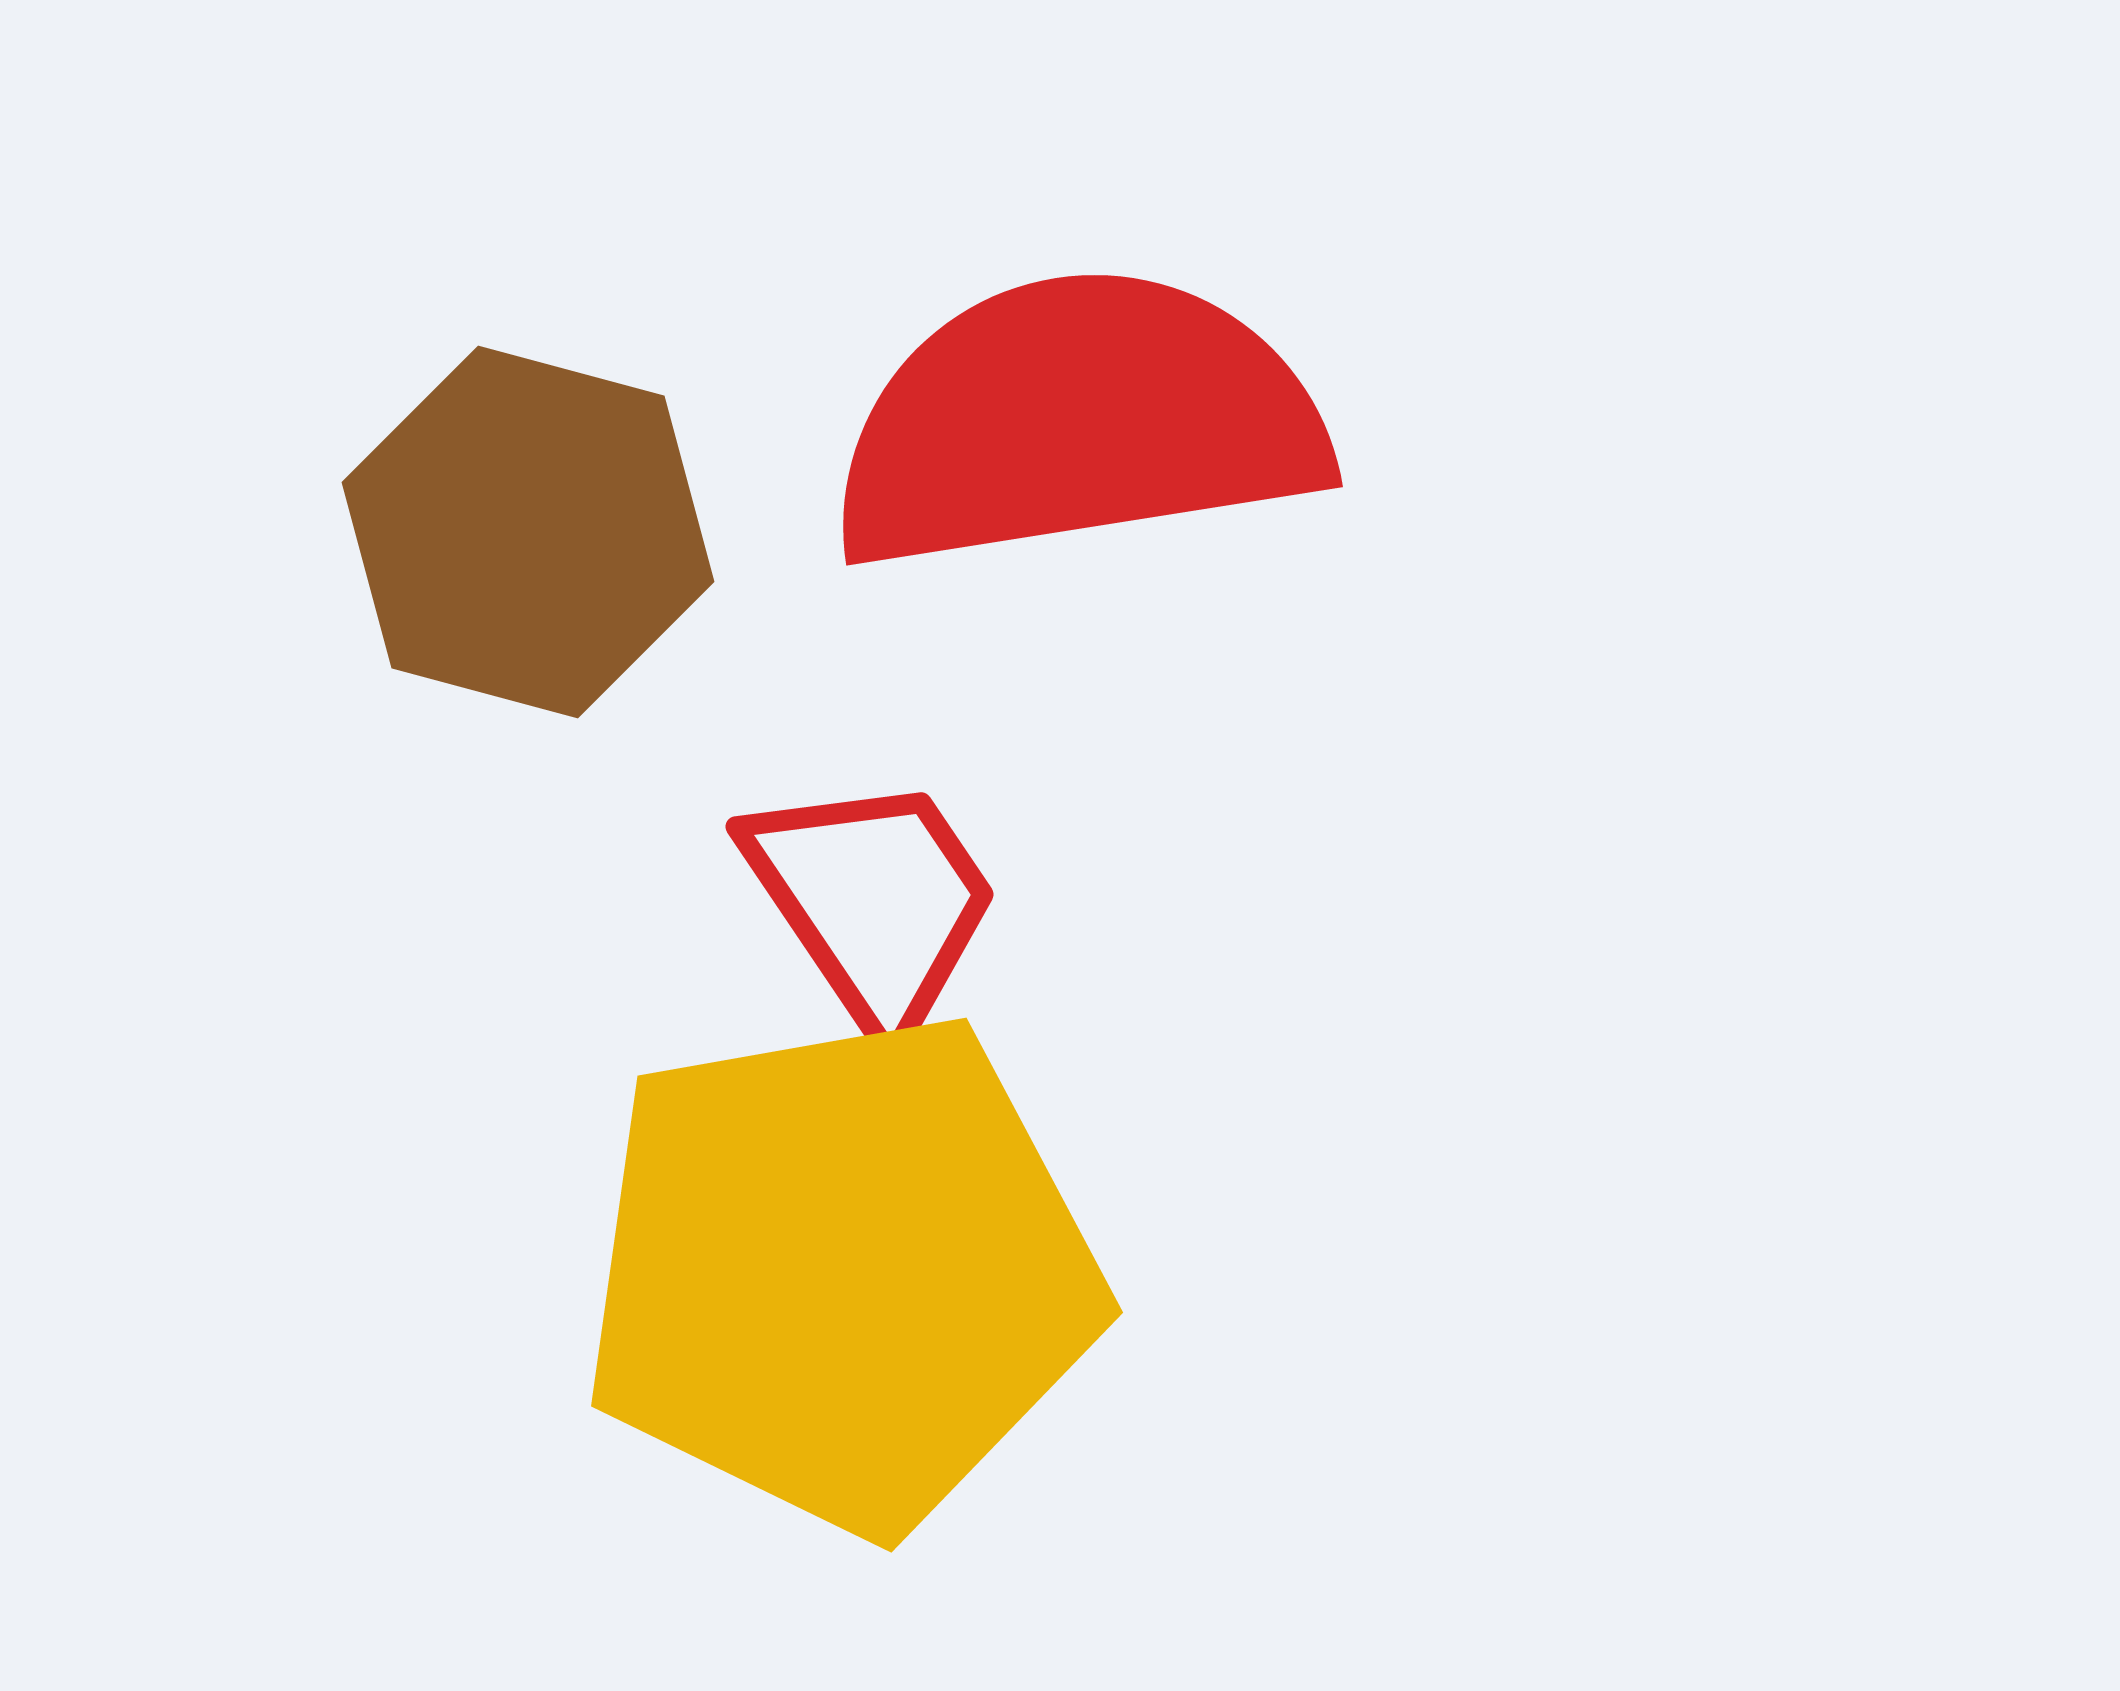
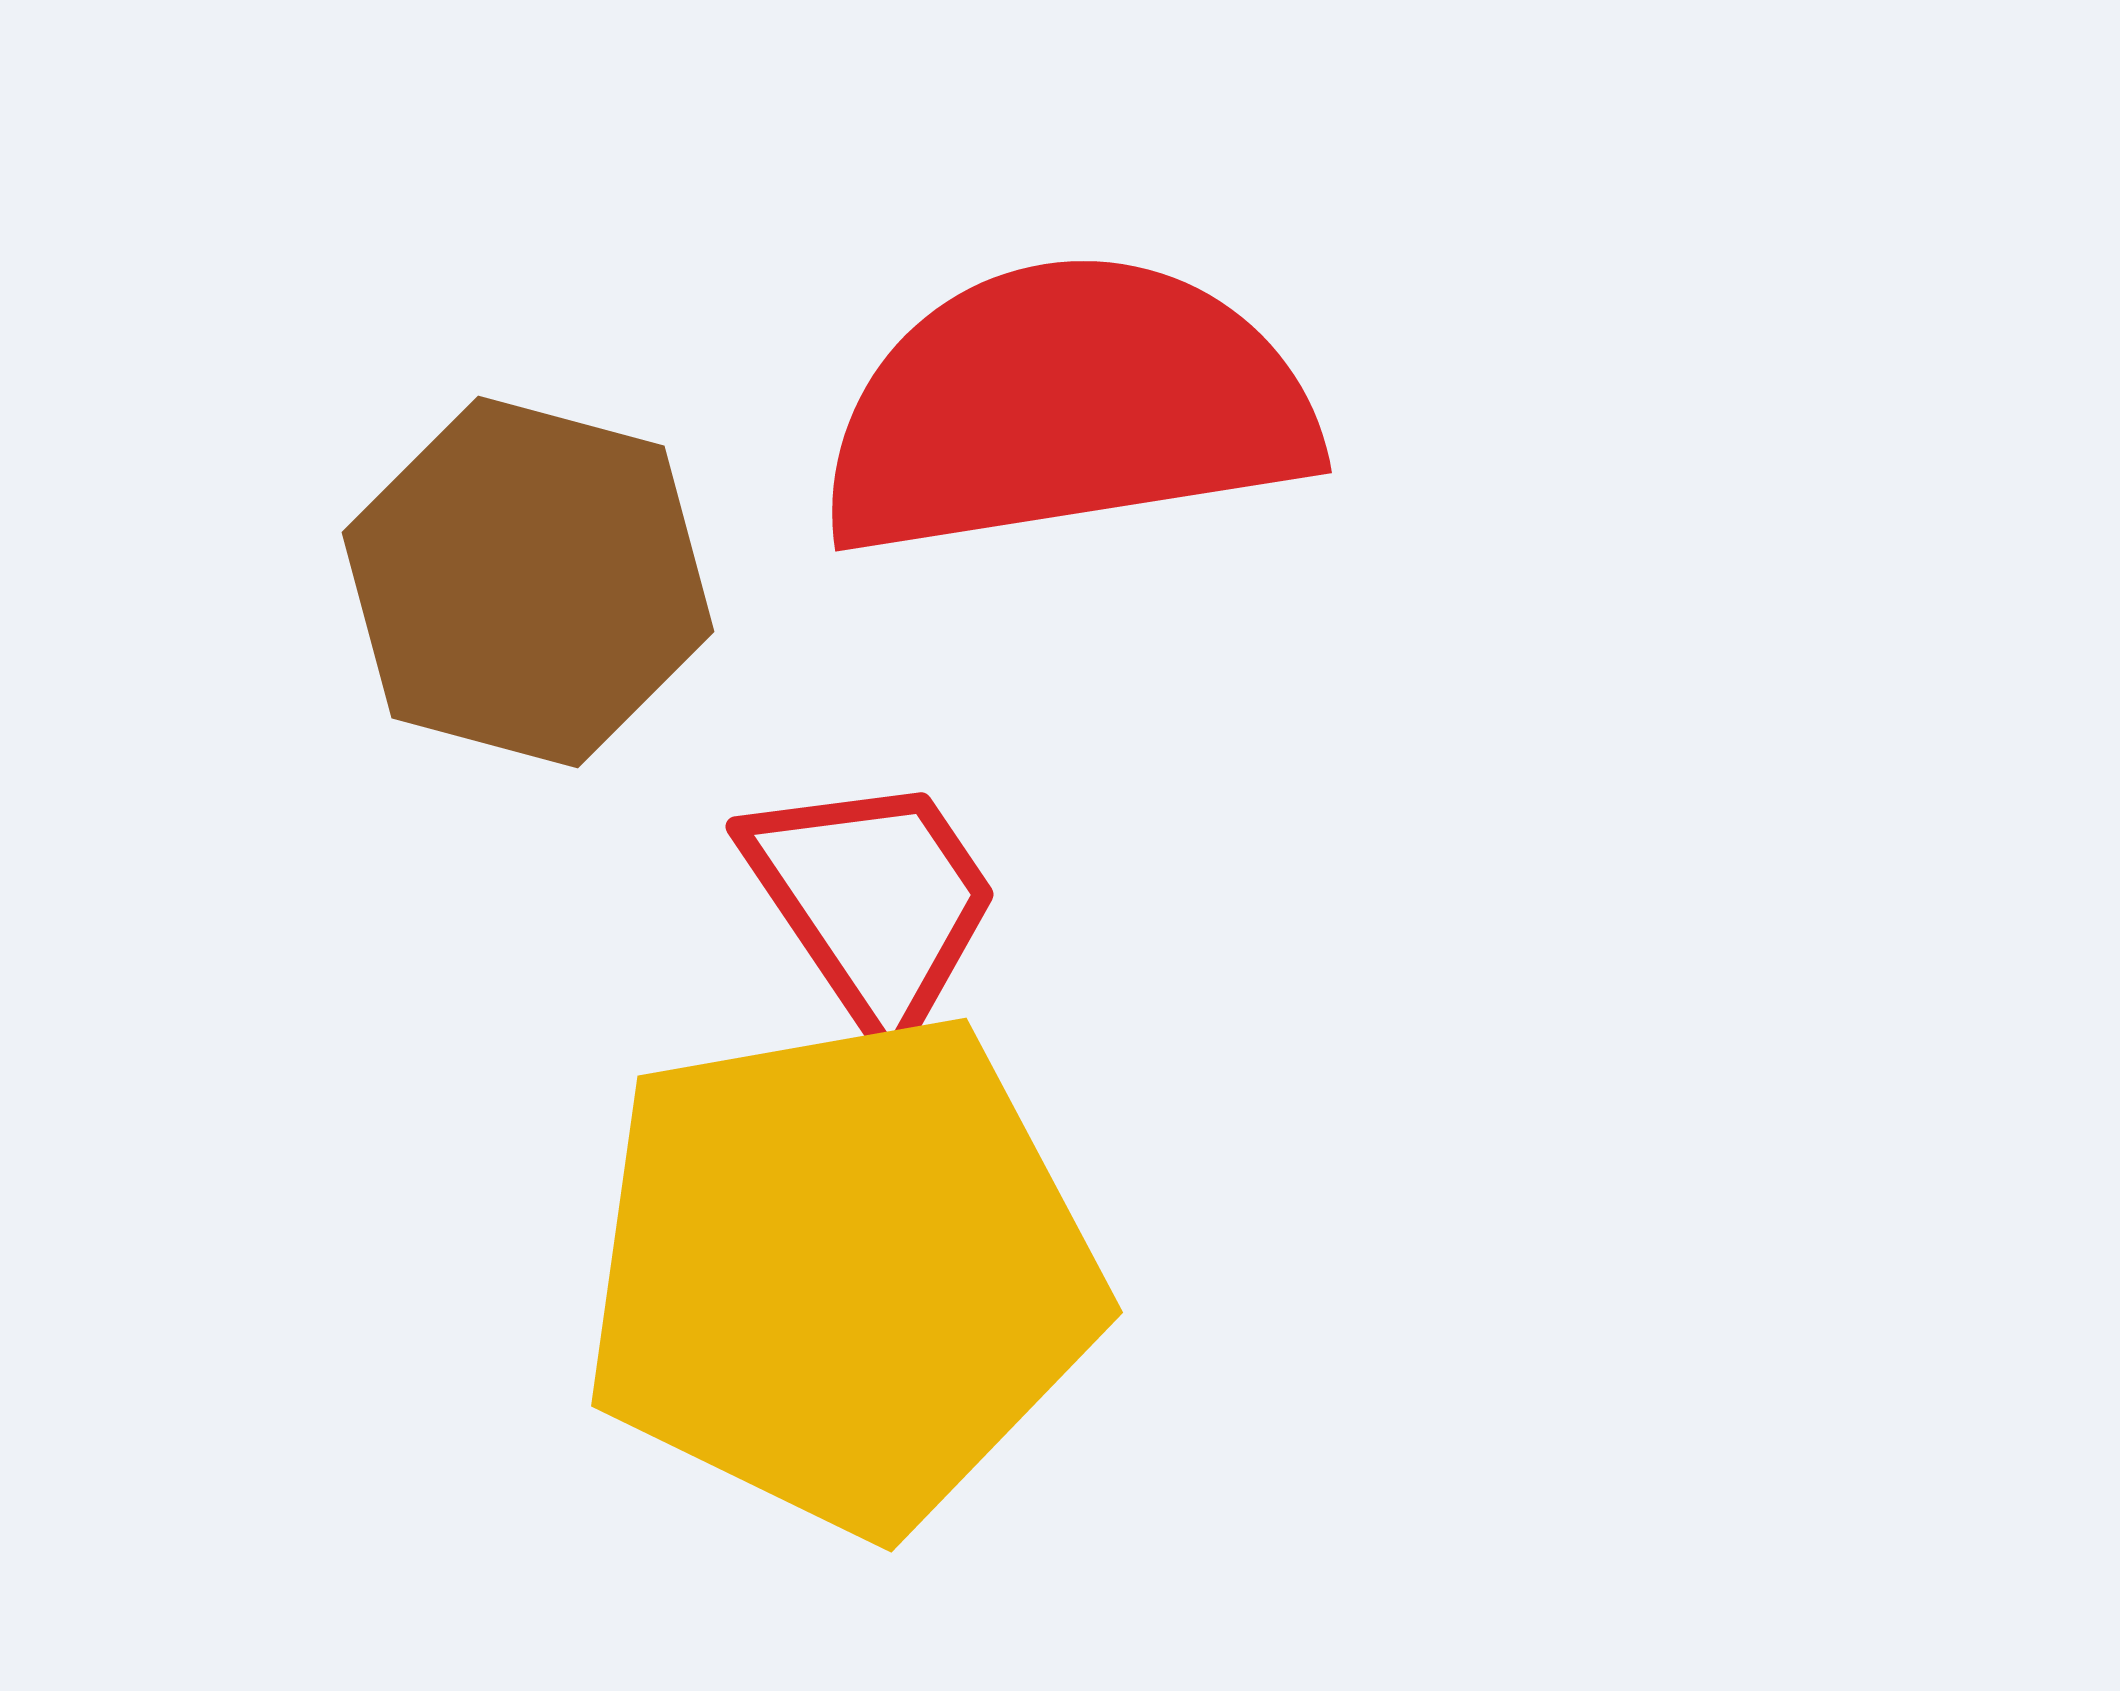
red semicircle: moved 11 px left, 14 px up
brown hexagon: moved 50 px down
